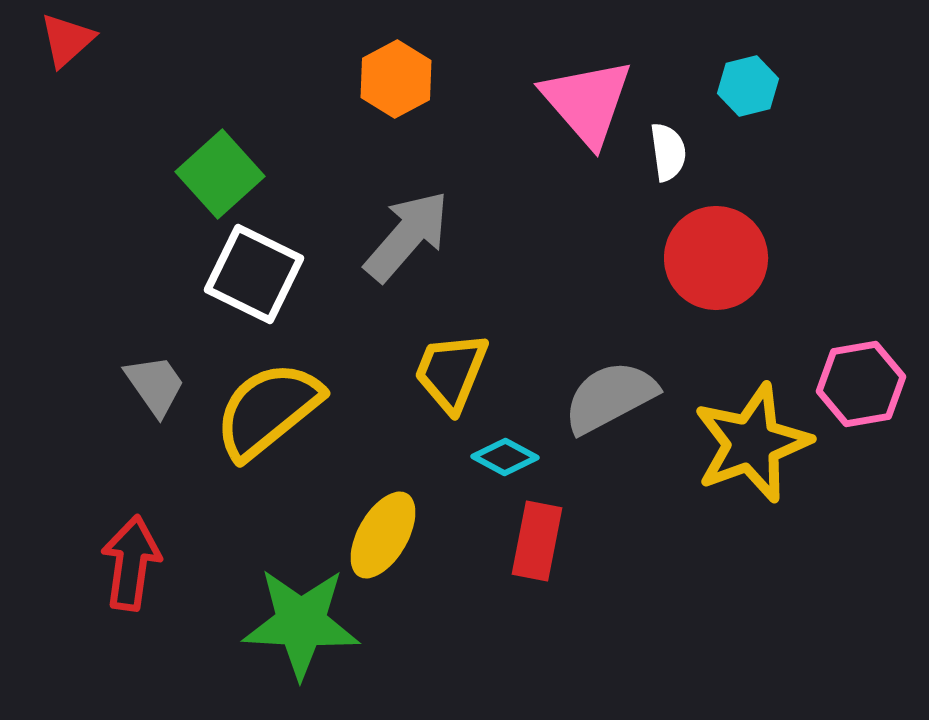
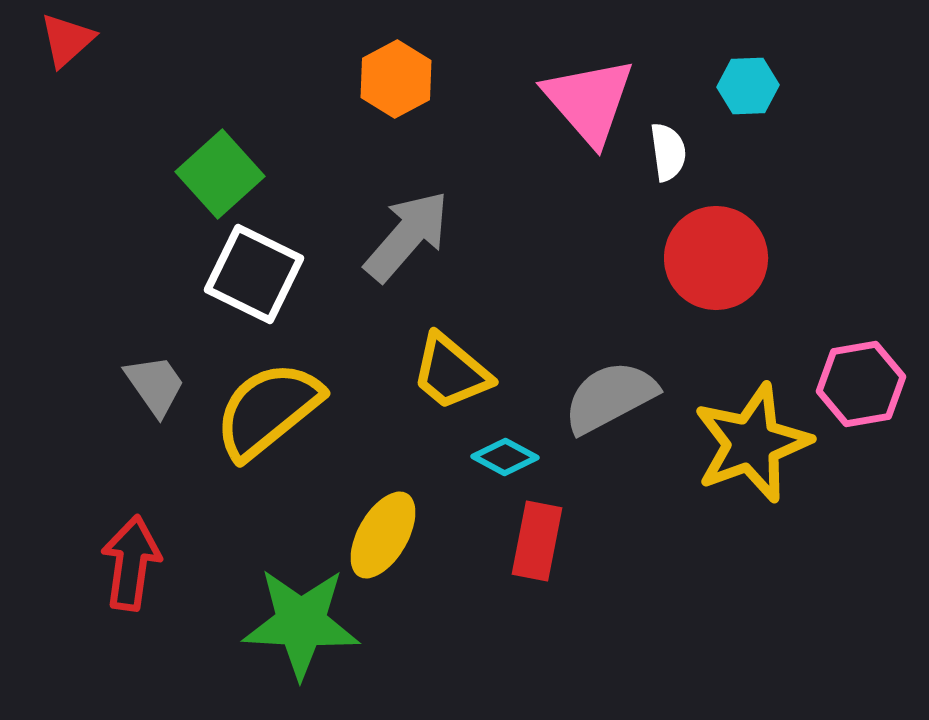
cyan hexagon: rotated 12 degrees clockwise
pink triangle: moved 2 px right, 1 px up
yellow trapezoid: rotated 72 degrees counterclockwise
